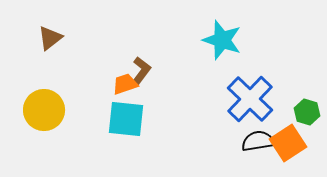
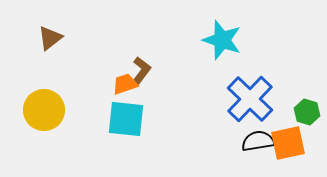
orange square: rotated 21 degrees clockwise
